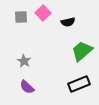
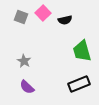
gray square: rotated 24 degrees clockwise
black semicircle: moved 3 px left, 2 px up
green trapezoid: rotated 65 degrees counterclockwise
